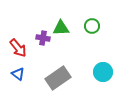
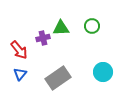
purple cross: rotated 24 degrees counterclockwise
red arrow: moved 1 px right, 2 px down
blue triangle: moved 2 px right; rotated 32 degrees clockwise
